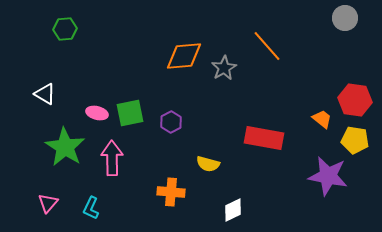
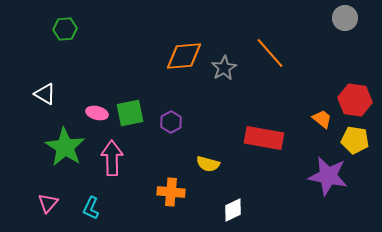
orange line: moved 3 px right, 7 px down
